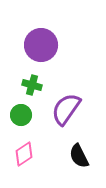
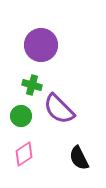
purple semicircle: moved 7 px left; rotated 80 degrees counterclockwise
green circle: moved 1 px down
black semicircle: moved 2 px down
